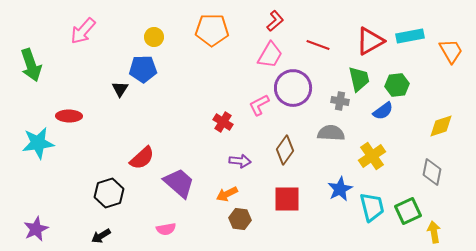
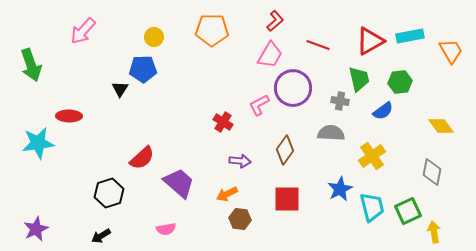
green hexagon: moved 3 px right, 3 px up
yellow diamond: rotated 72 degrees clockwise
